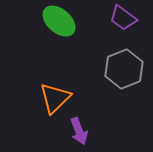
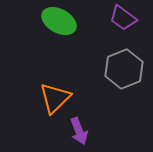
green ellipse: rotated 12 degrees counterclockwise
